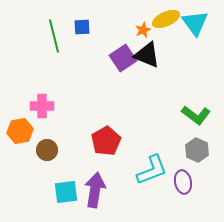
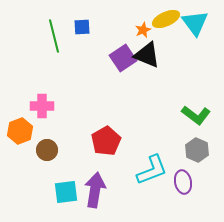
orange hexagon: rotated 10 degrees counterclockwise
